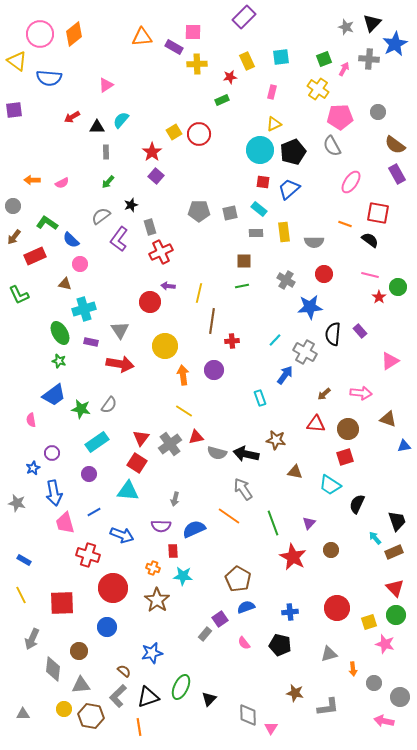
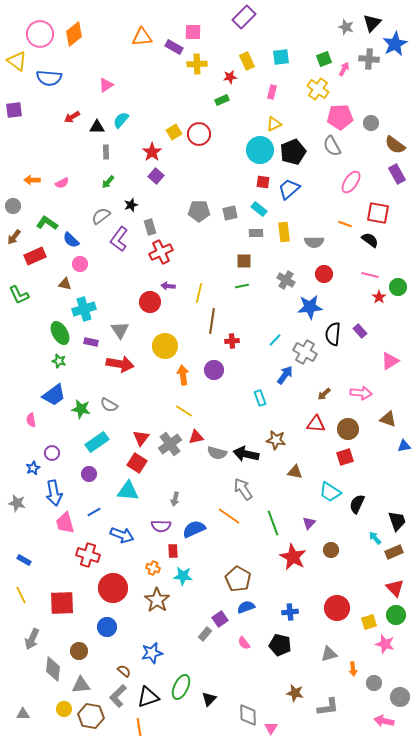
gray circle at (378, 112): moved 7 px left, 11 px down
gray semicircle at (109, 405): rotated 84 degrees clockwise
cyan trapezoid at (330, 485): moved 7 px down
